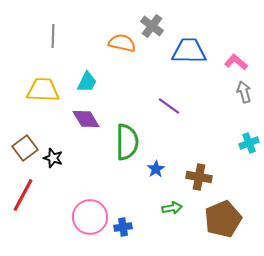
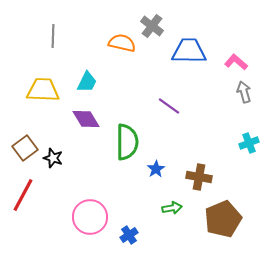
blue cross: moved 6 px right, 8 px down; rotated 24 degrees counterclockwise
